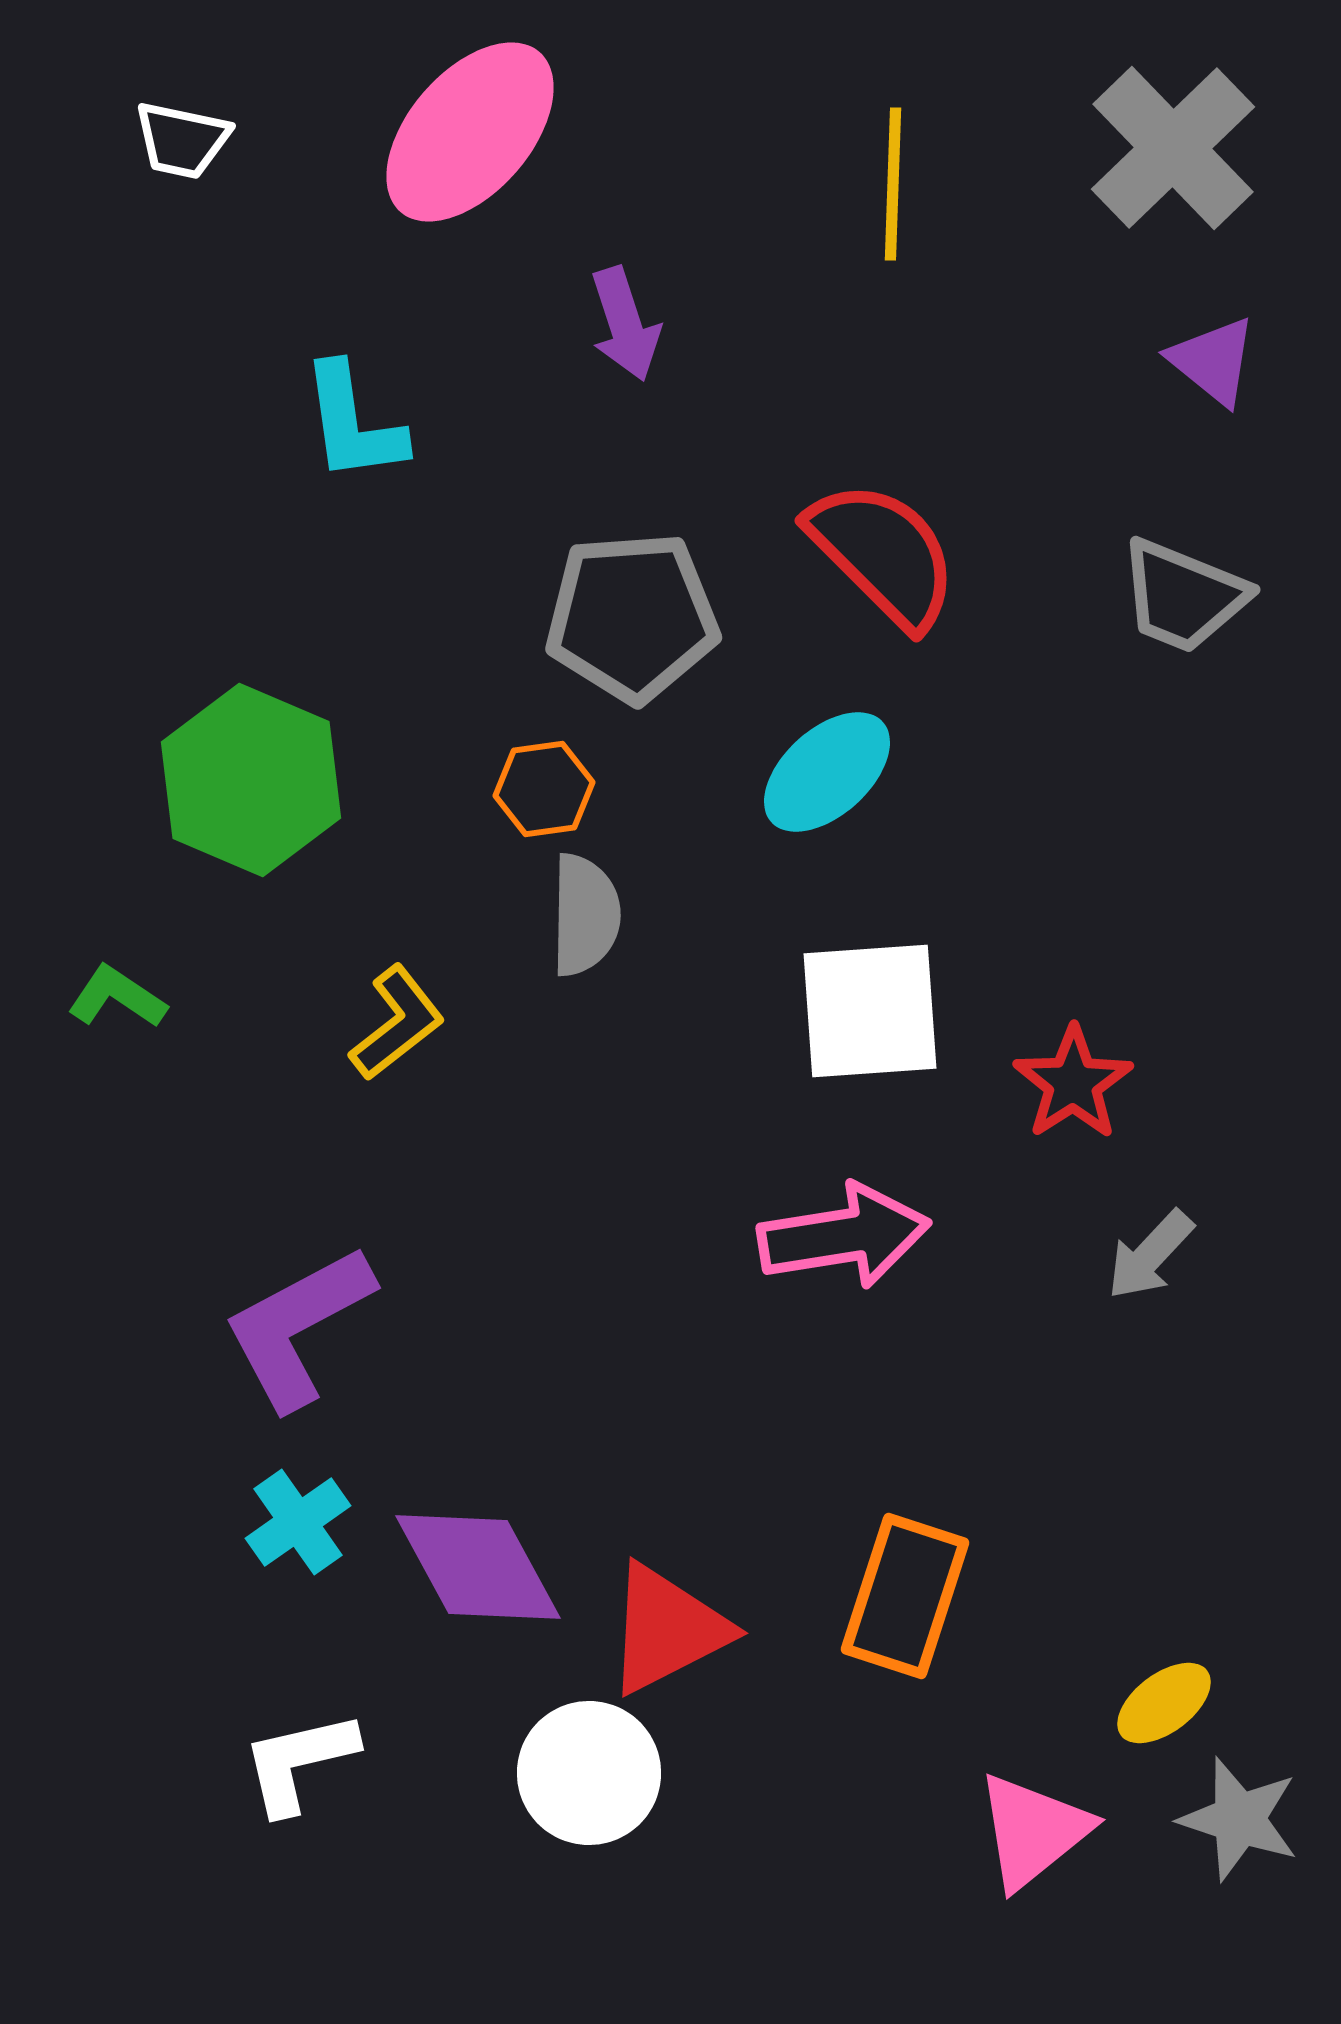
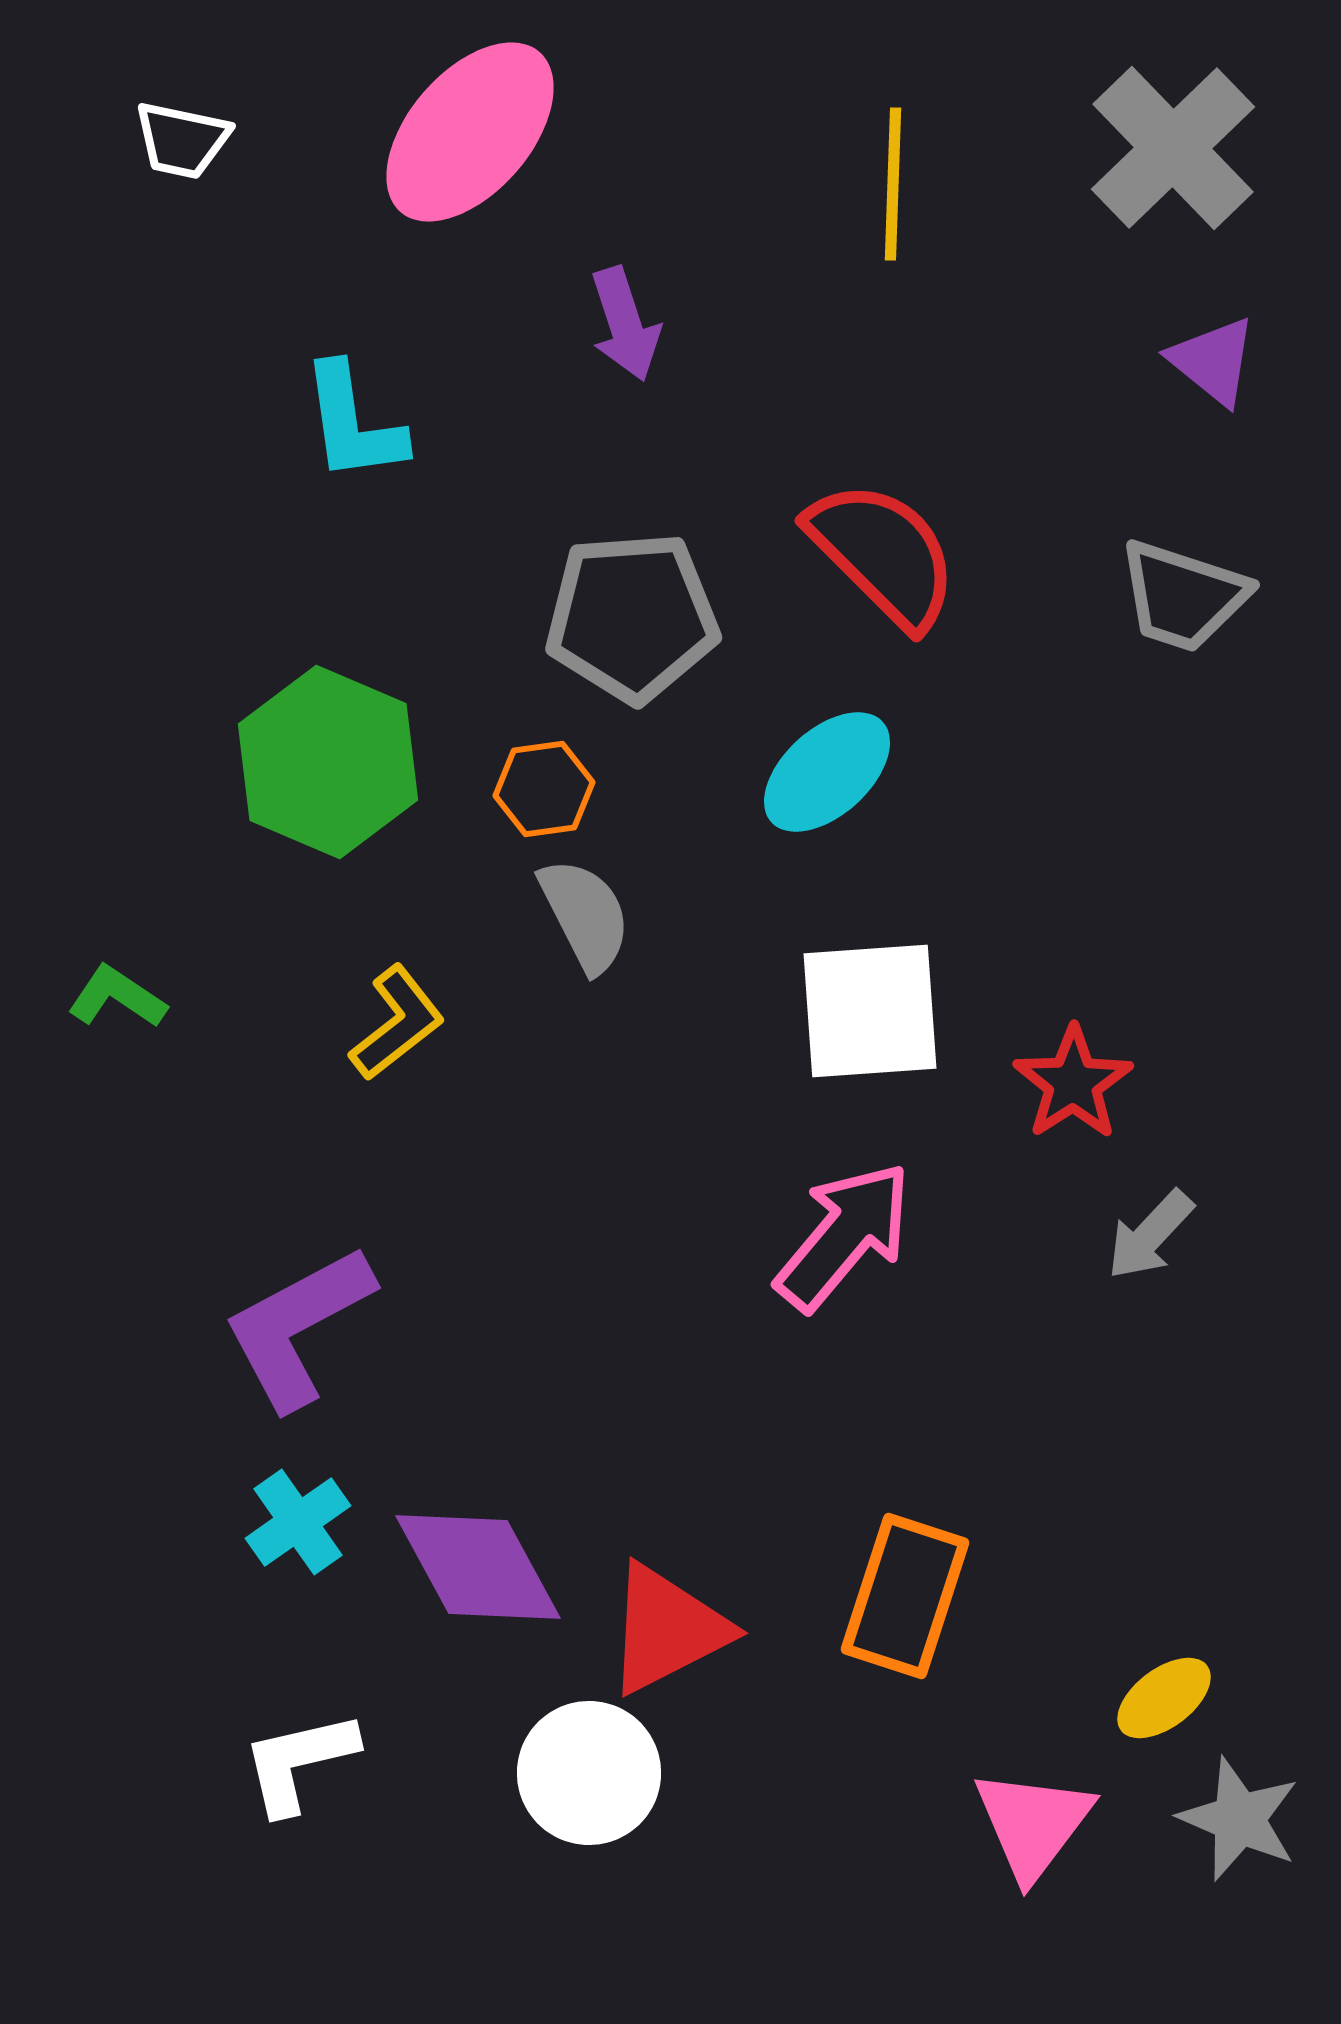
gray trapezoid: rotated 4 degrees counterclockwise
green hexagon: moved 77 px right, 18 px up
gray semicircle: rotated 28 degrees counterclockwise
pink arrow: rotated 41 degrees counterclockwise
gray arrow: moved 20 px up
yellow ellipse: moved 5 px up
gray star: rotated 5 degrees clockwise
pink triangle: moved 7 px up; rotated 14 degrees counterclockwise
